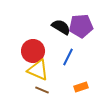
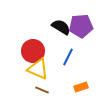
yellow triangle: moved 1 px up
